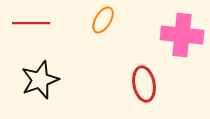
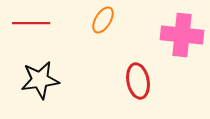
black star: rotated 12 degrees clockwise
red ellipse: moved 6 px left, 3 px up
